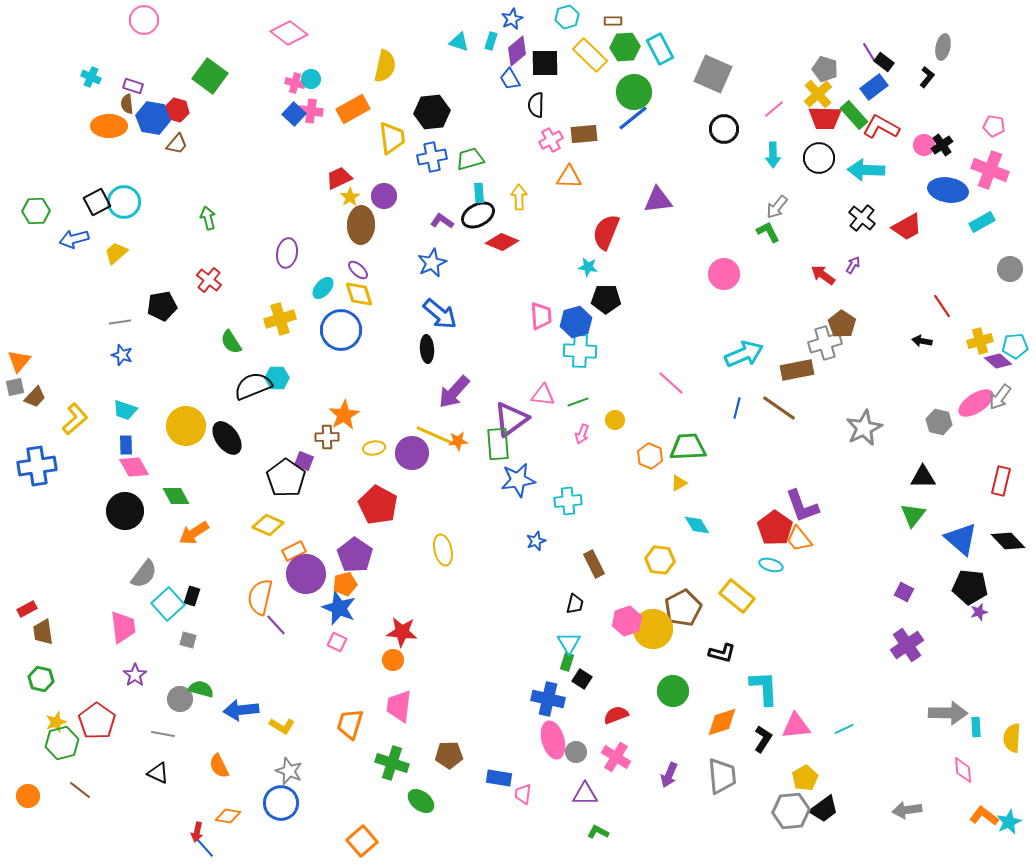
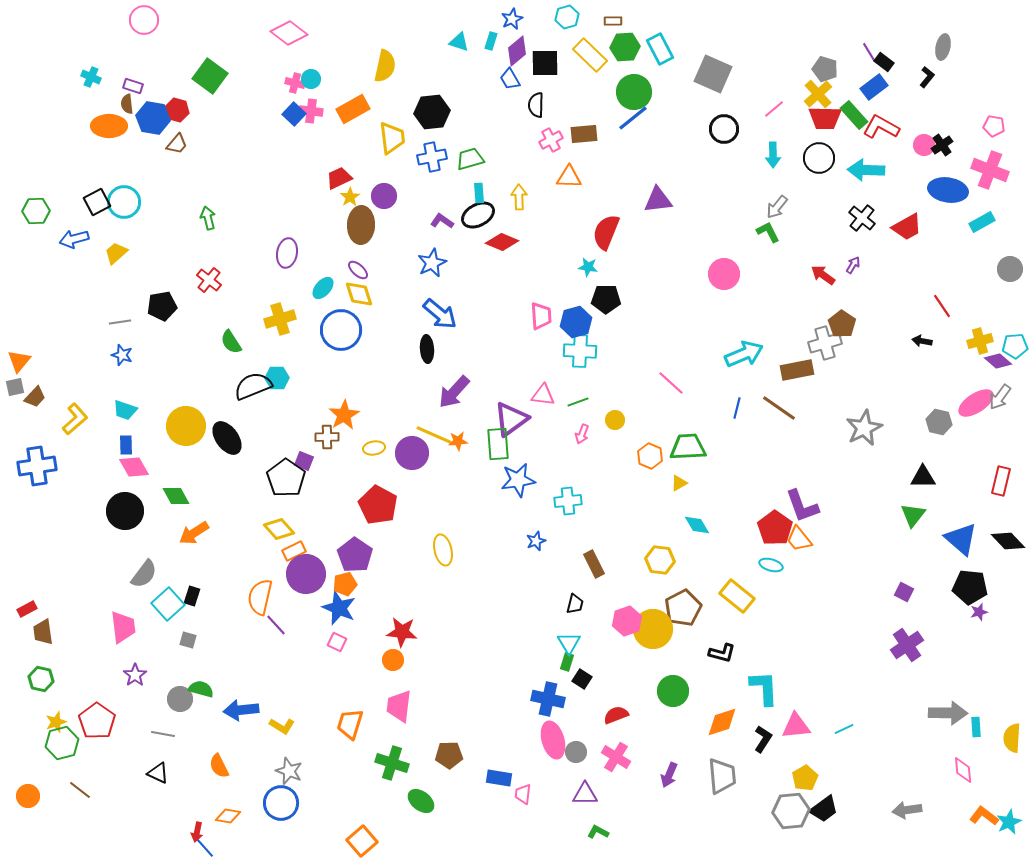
yellow diamond at (268, 525): moved 11 px right, 4 px down; rotated 24 degrees clockwise
